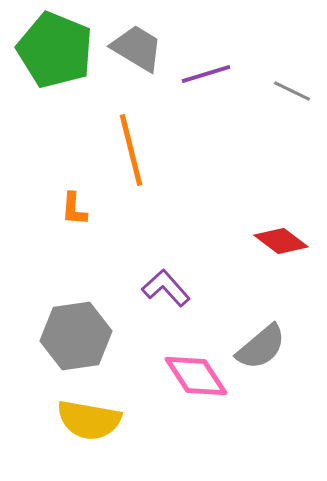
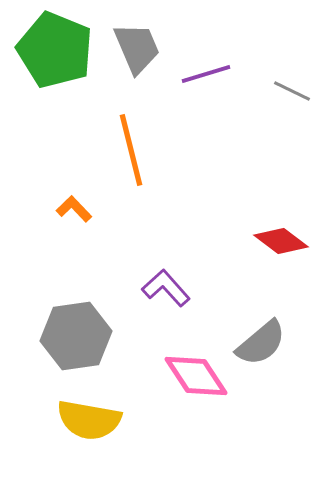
gray trapezoid: rotated 36 degrees clockwise
orange L-shape: rotated 132 degrees clockwise
gray semicircle: moved 4 px up
